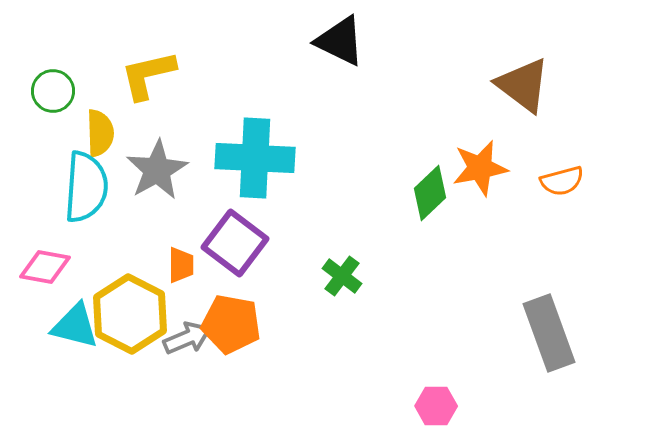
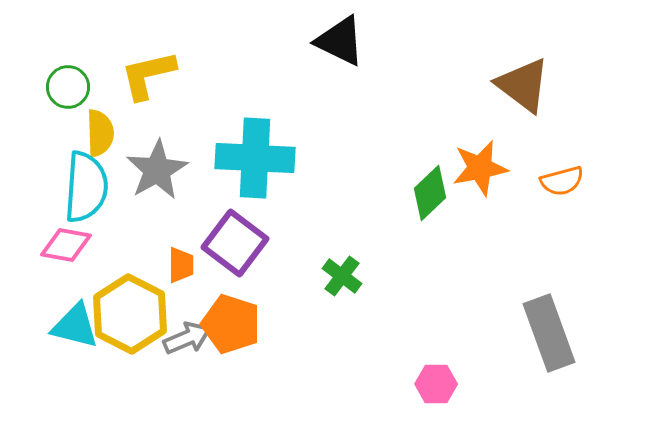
green circle: moved 15 px right, 4 px up
pink diamond: moved 21 px right, 22 px up
orange pentagon: rotated 8 degrees clockwise
pink hexagon: moved 22 px up
